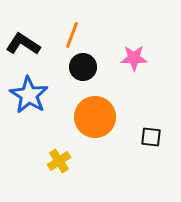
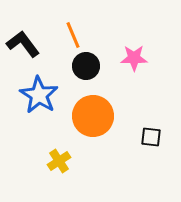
orange line: moved 1 px right; rotated 44 degrees counterclockwise
black L-shape: rotated 20 degrees clockwise
black circle: moved 3 px right, 1 px up
blue star: moved 10 px right
orange circle: moved 2 px left, 1 px up
